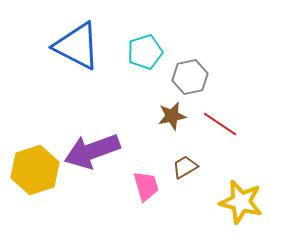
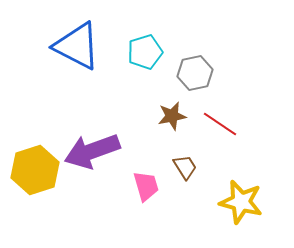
gray hexagon: moved 5 px right, 4 px up
brown trapezoid: rotated 88 degrees clockwise
